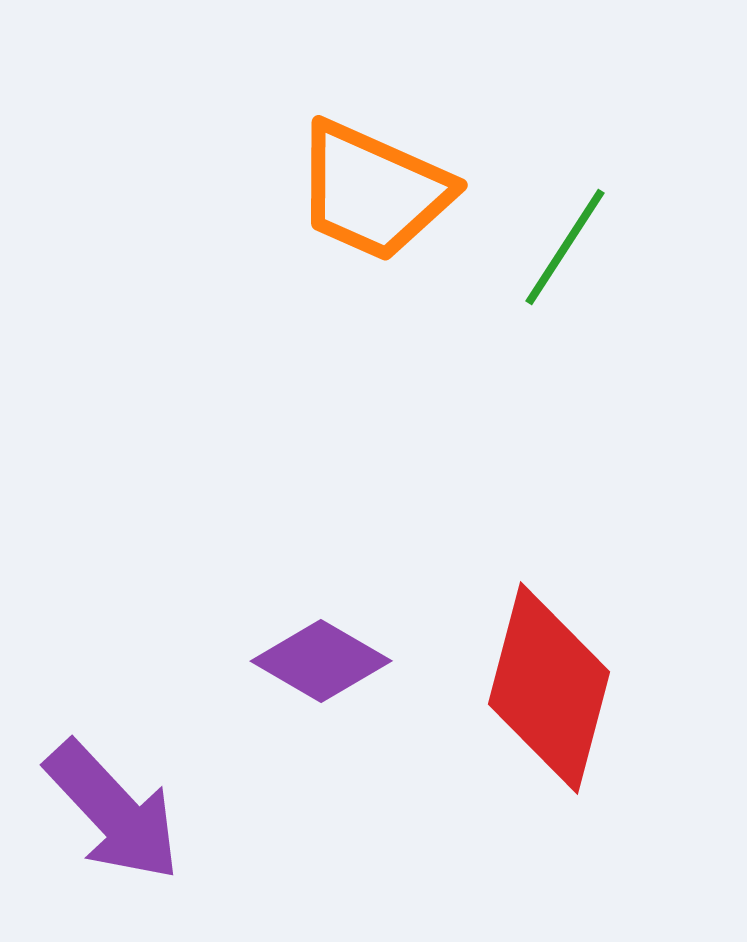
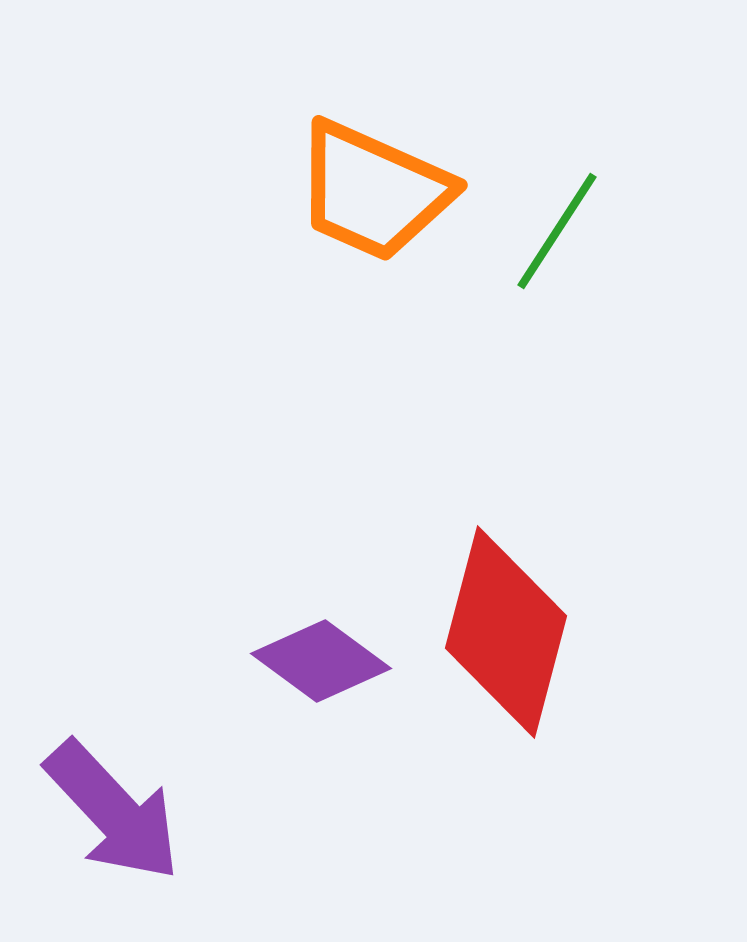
green line: moved 8 px left, 16 px up
purple diamond: rotated 6 degrees clockwise
red diamond: moved 43 px left, 56 px up
